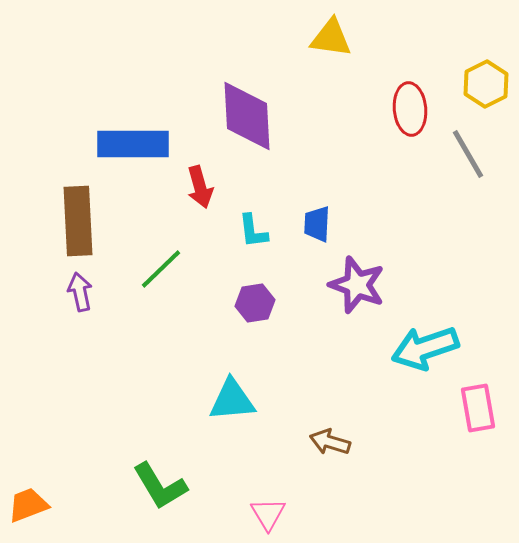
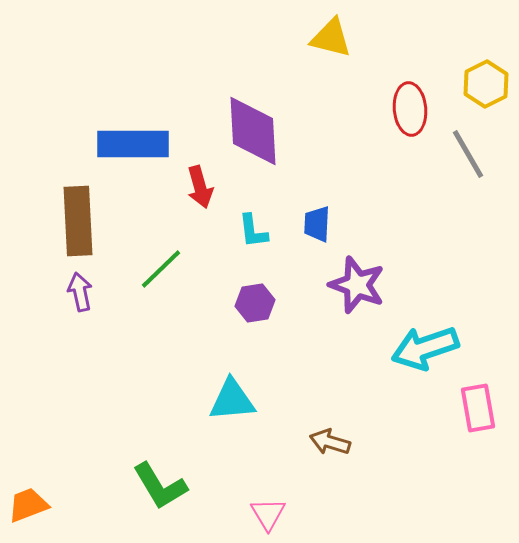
yellow triangle: rotated 6 degrees clockwise
purple diamond: moved 6 px right, 15 px down
